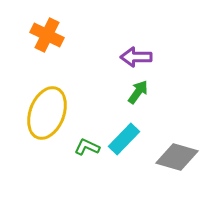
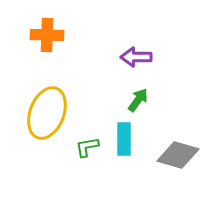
orange cross: rotated 24 degrees counterclockwise
green arrow: moved 8 px down
cyan rectangle: rotated 44 degrees counterclockwise
green L-shape: rotated 35 degrees counterclockwise
gray diamond: moved 1 px right, 2 px up
